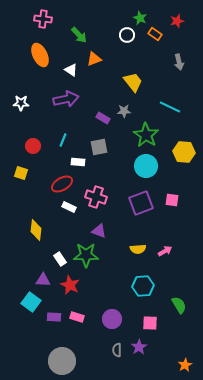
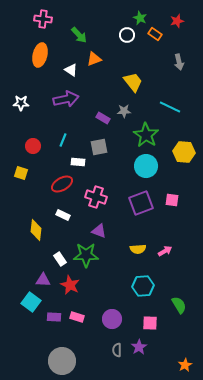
orange ellipse at (40, 55): rotated 40 degrees clockwise
white rectangle at (69, 207): moved 6 px left, 8 px down
